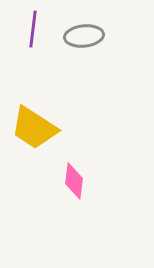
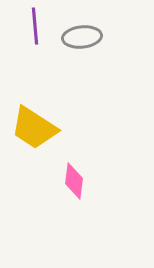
purple line: moved 2 px right, 3 px up; rotated 12 degrees counterclockwise
gray ellipse: moved 2 px left, 1 px down
